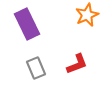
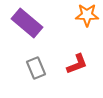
orange star: rotated 25 degrees clockwise
purple rectangle: moved 1 px up; rotated 24 degrees counterclockwise
